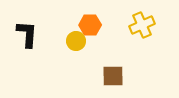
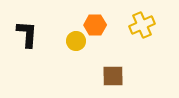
orange hexagon: moved 5 px right
